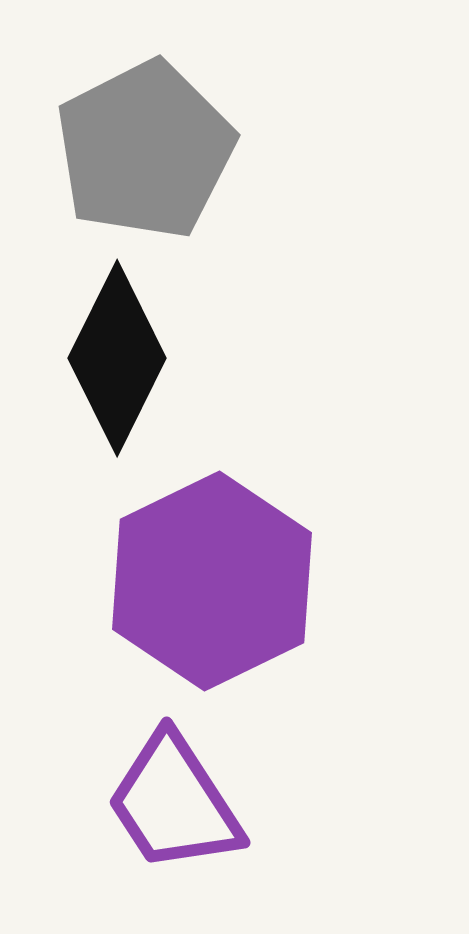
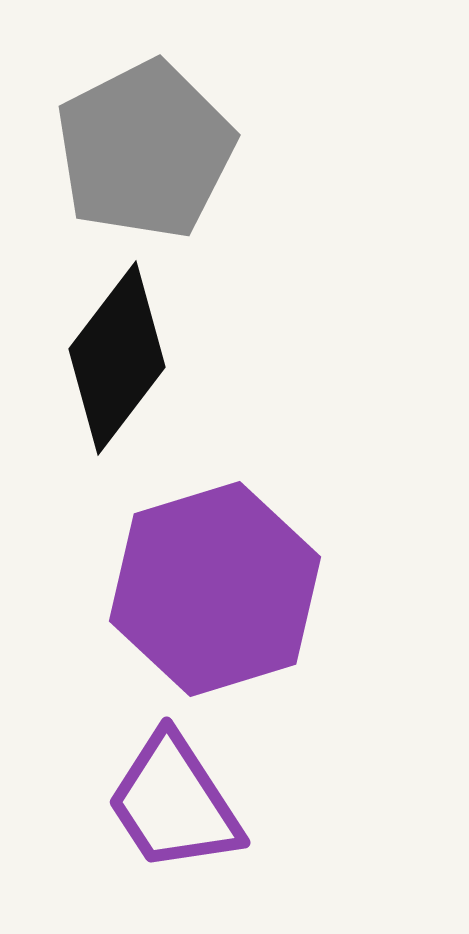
black diamond: rotated 11 degrees clockwise
purple hexagon: moved 3 px right, 8 px down; rotated 9 degrees clockwise
